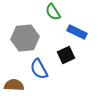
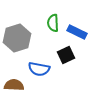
green semicircle: moved 11 px down; rotated 30 degrees clockwise
gray hexagon: moved 8 px left; rotated 12 degrees counterclockwise
blue semicircle: rotated 50 degrees counterclockwise
